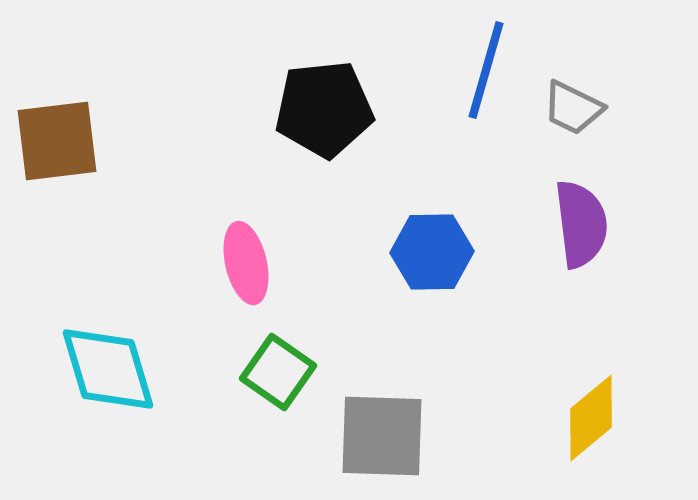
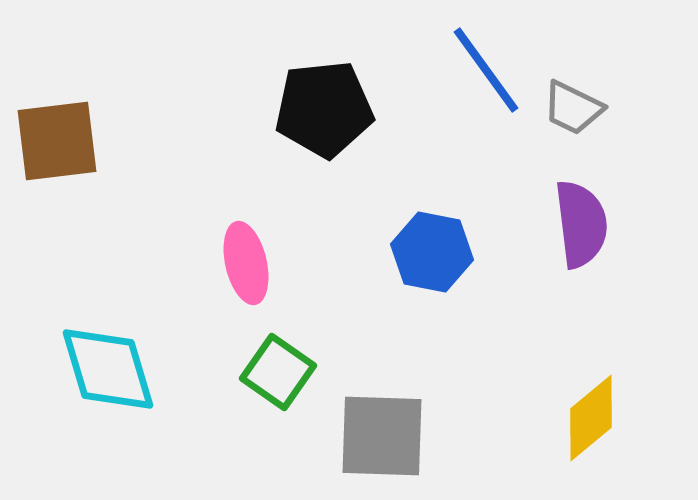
blue line: rotated 52 degrees counterclockwise
blue hexagon: rotated 12 degrees clockwise
